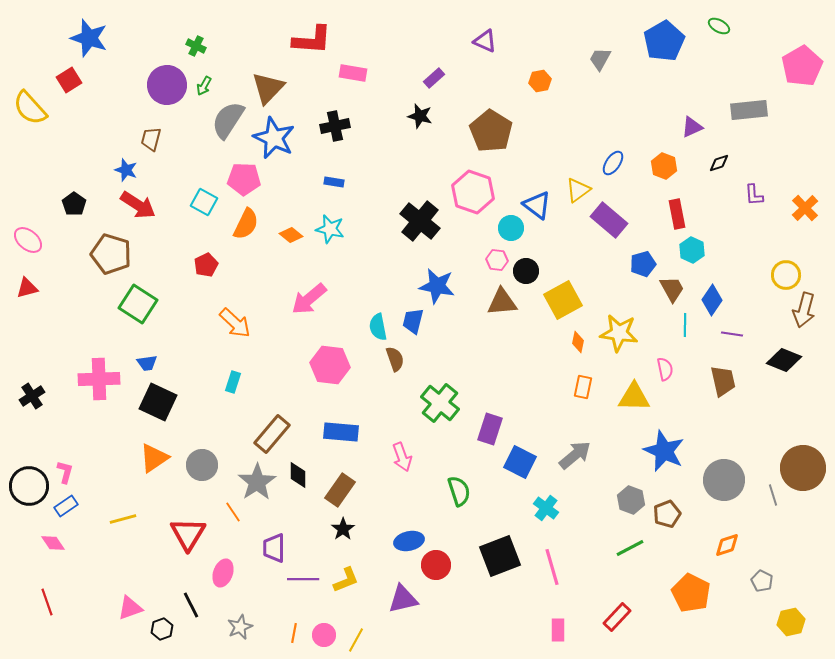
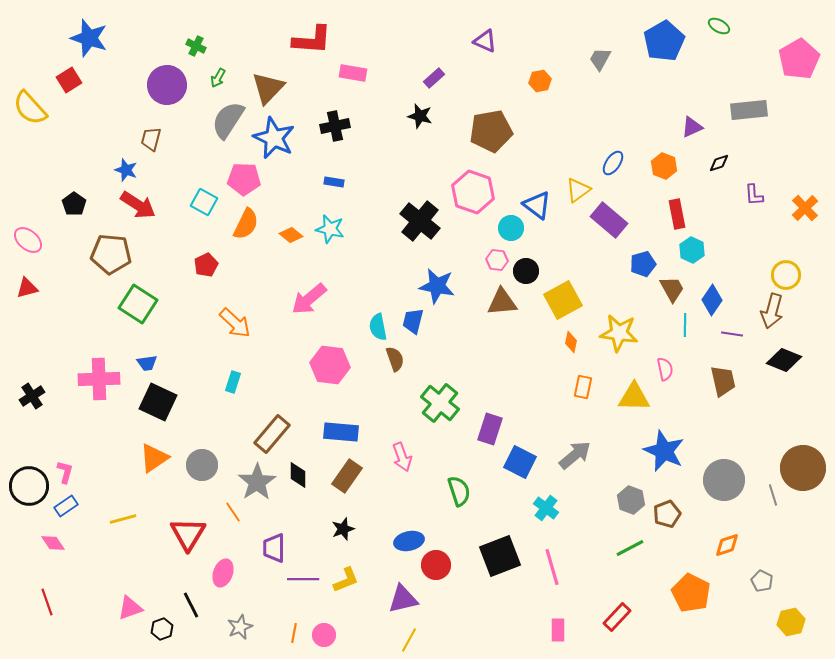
pink pentagon at (802, 66): moved 3 px left, 7 px up
green arrow at (204, 86): moved 14 px right, 8 px up
brown pentagon at (491, 131): rotated 30 degrees clockwise
brown pentagon at (111, 254): rotated 12 degrees counterclockwise
brown arrow at (804, 310): moved 32 px left, 1 px down
orange diamond at (578, 342): moved 7 px left
brown rectangle at (340, 490): moved 7 px right, 14 px up
black star at (343, 529): rotated 15 degrees clockwise
yellow line at (356, 640): moved 53 px right
